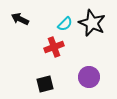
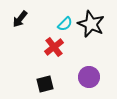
black arrow: rotated 78 degrees counterclockwise
black star: moved 1 px left, 1 px down
red cross: rotated 18 degrees counterclockwise
